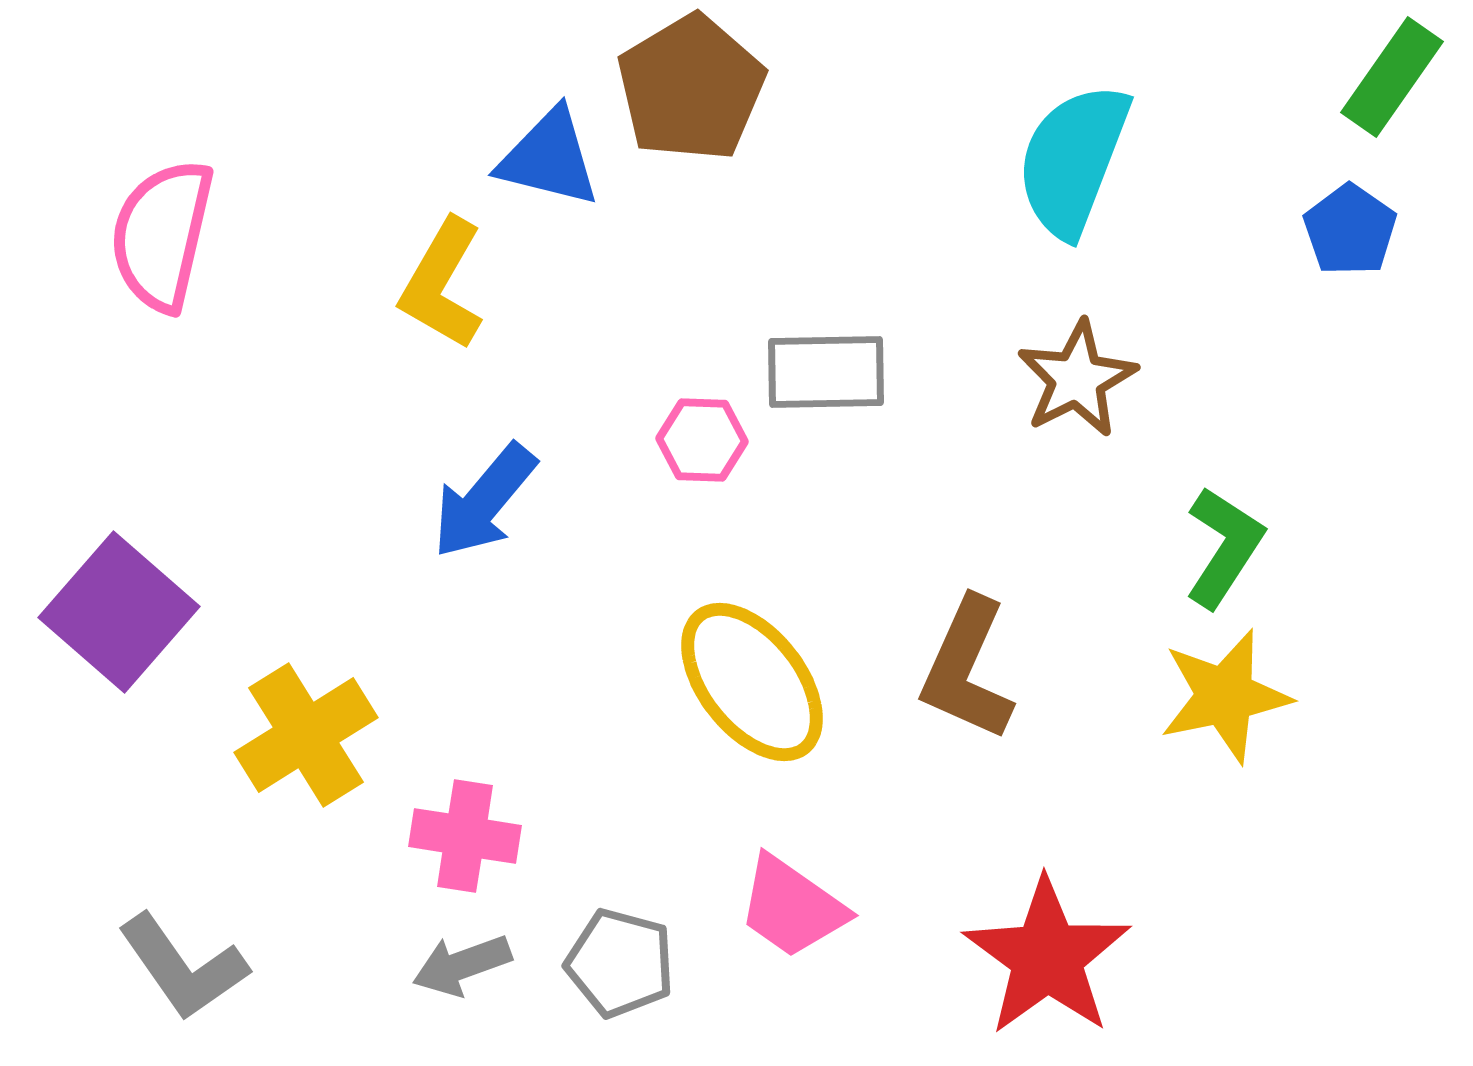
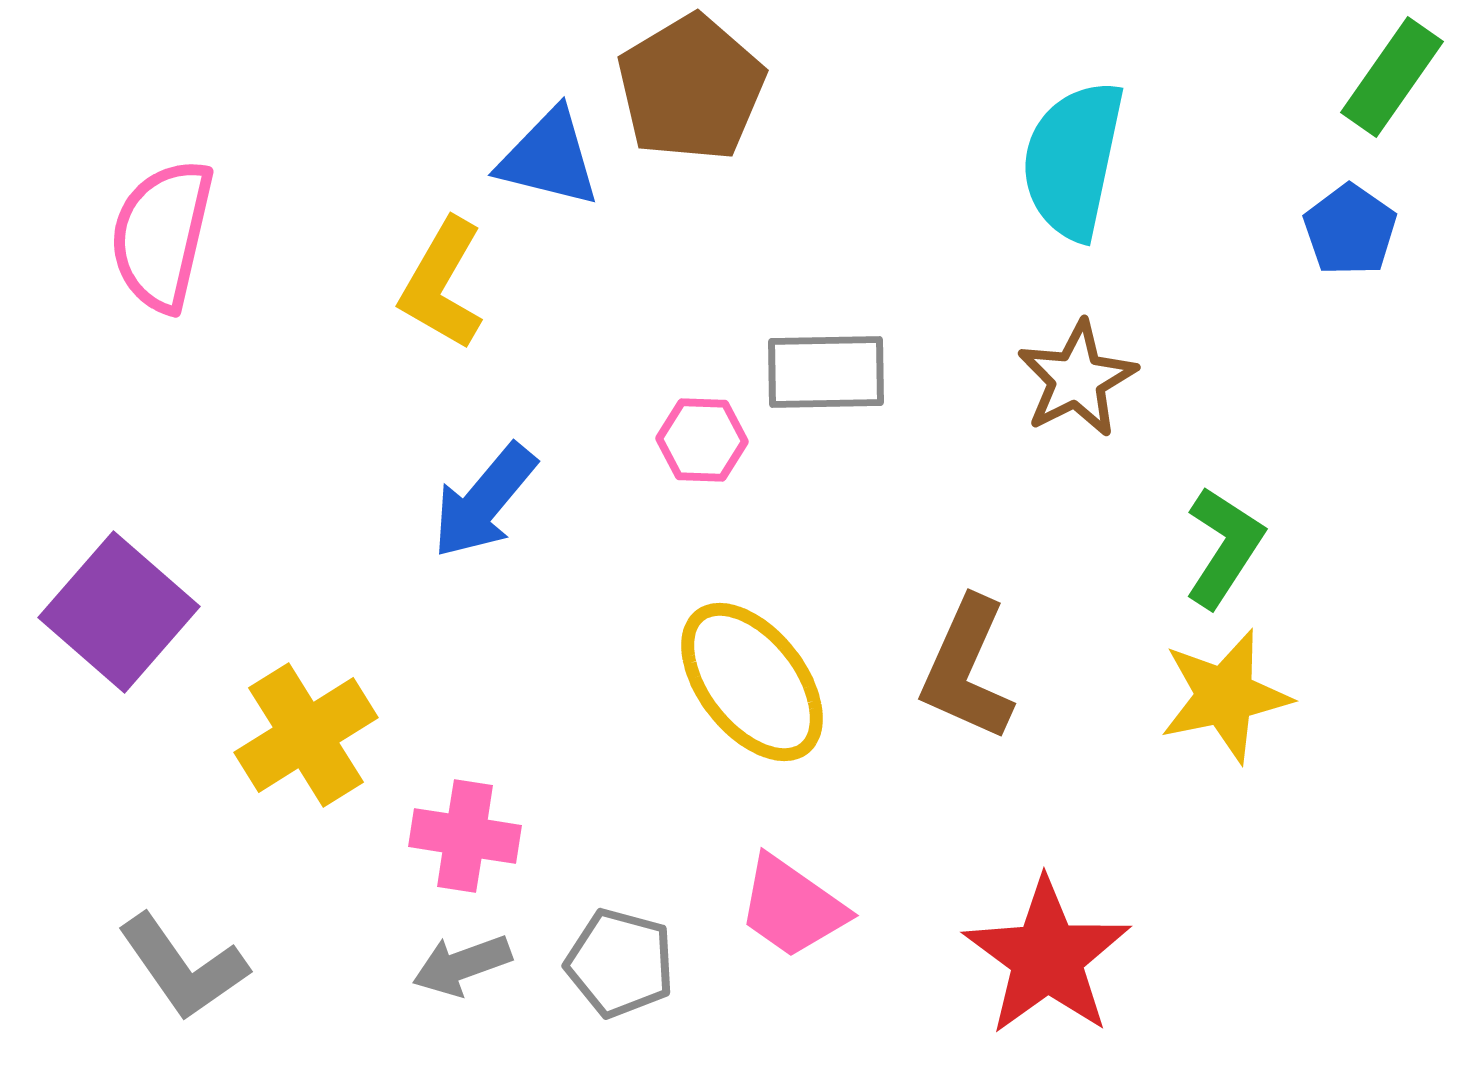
cyan semicircle: rotated 9 degrees counterclockwise
